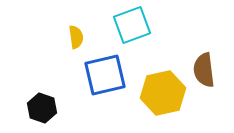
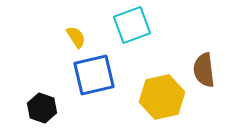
yellow semicircle: rotated 25 degrees counterclockwise
blue square: moved 11 px left
yellow hexagon: moved 1 px left, 4 px down
